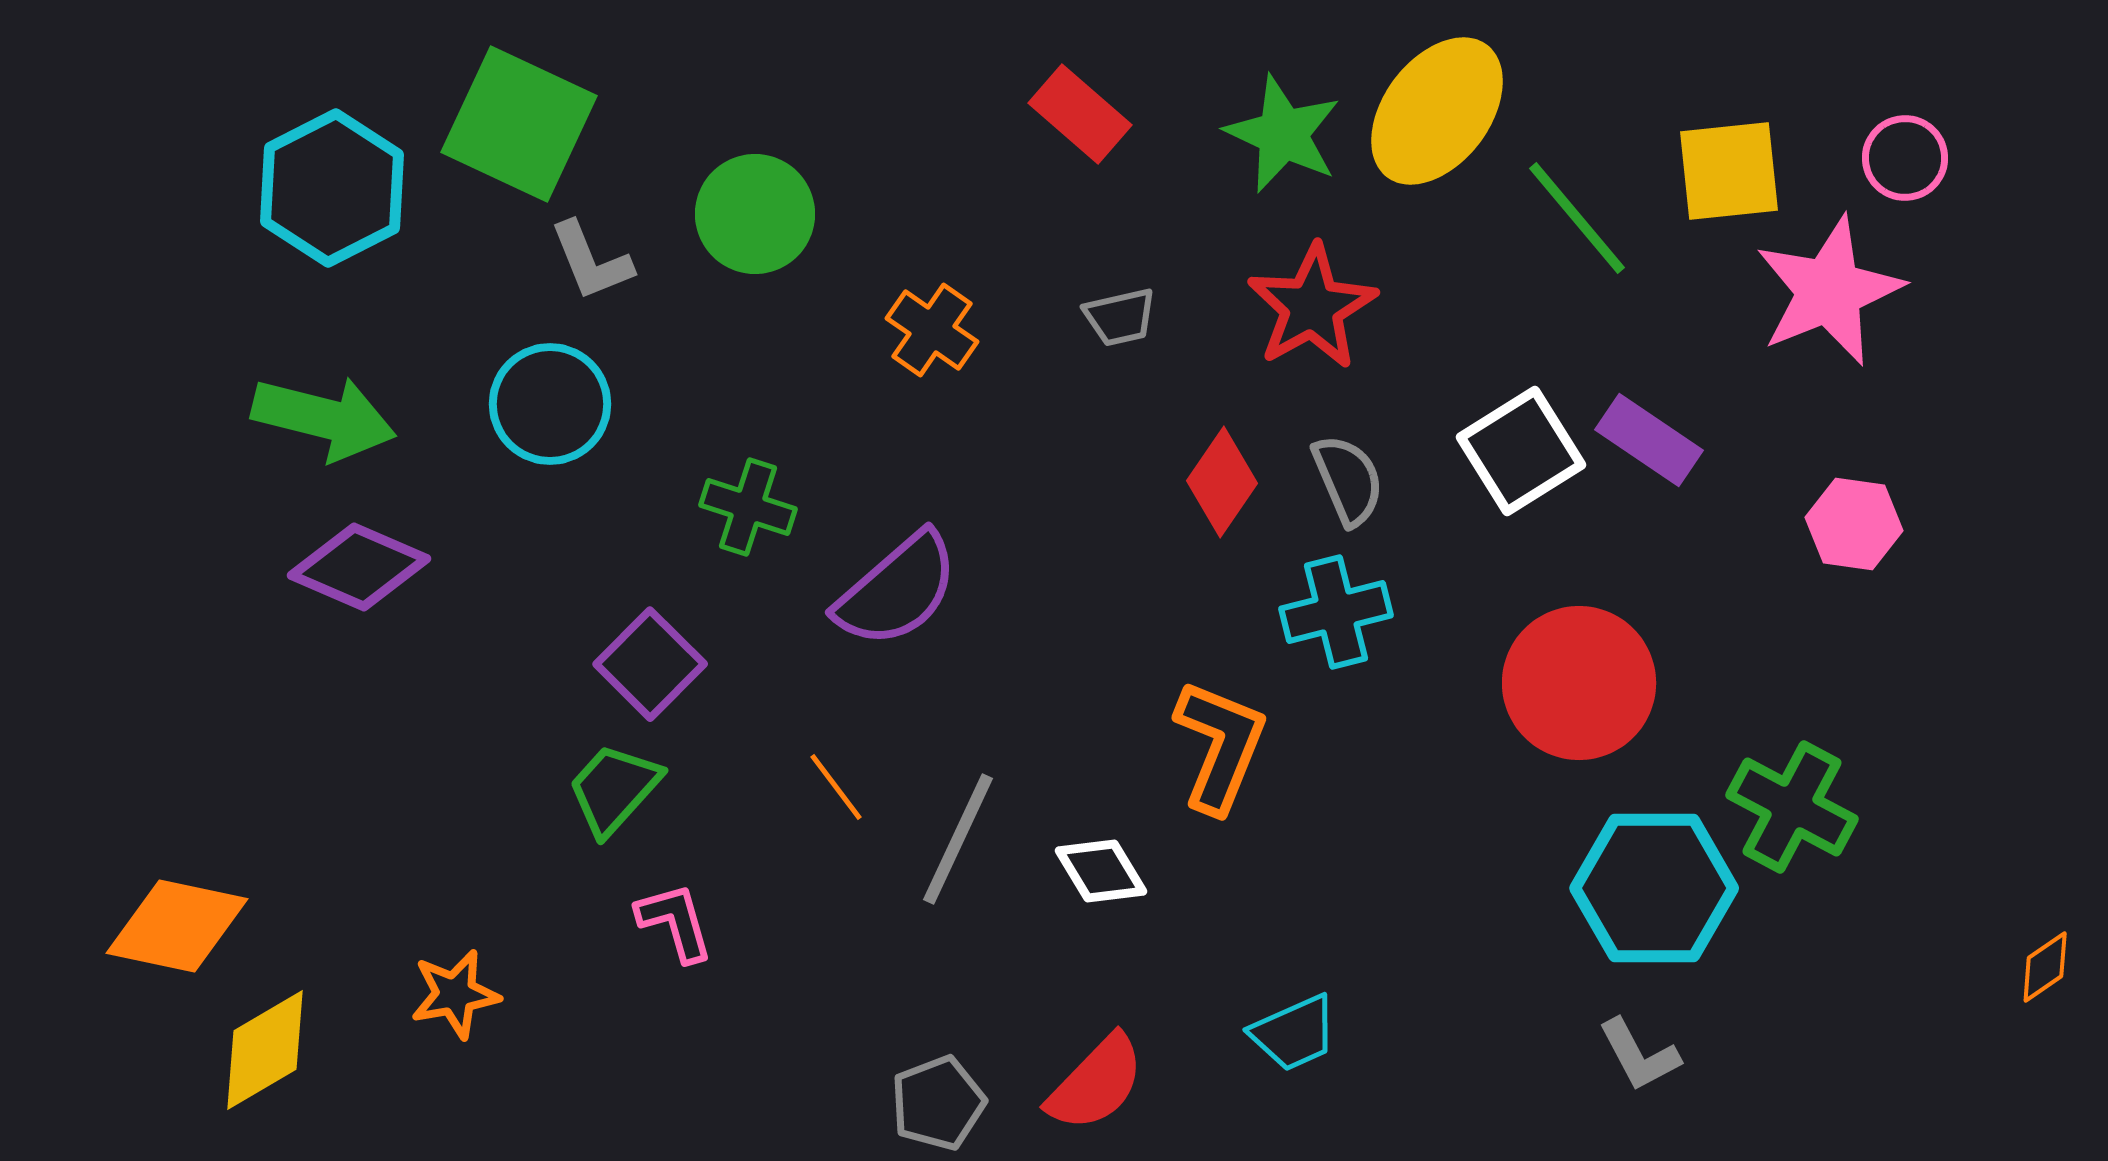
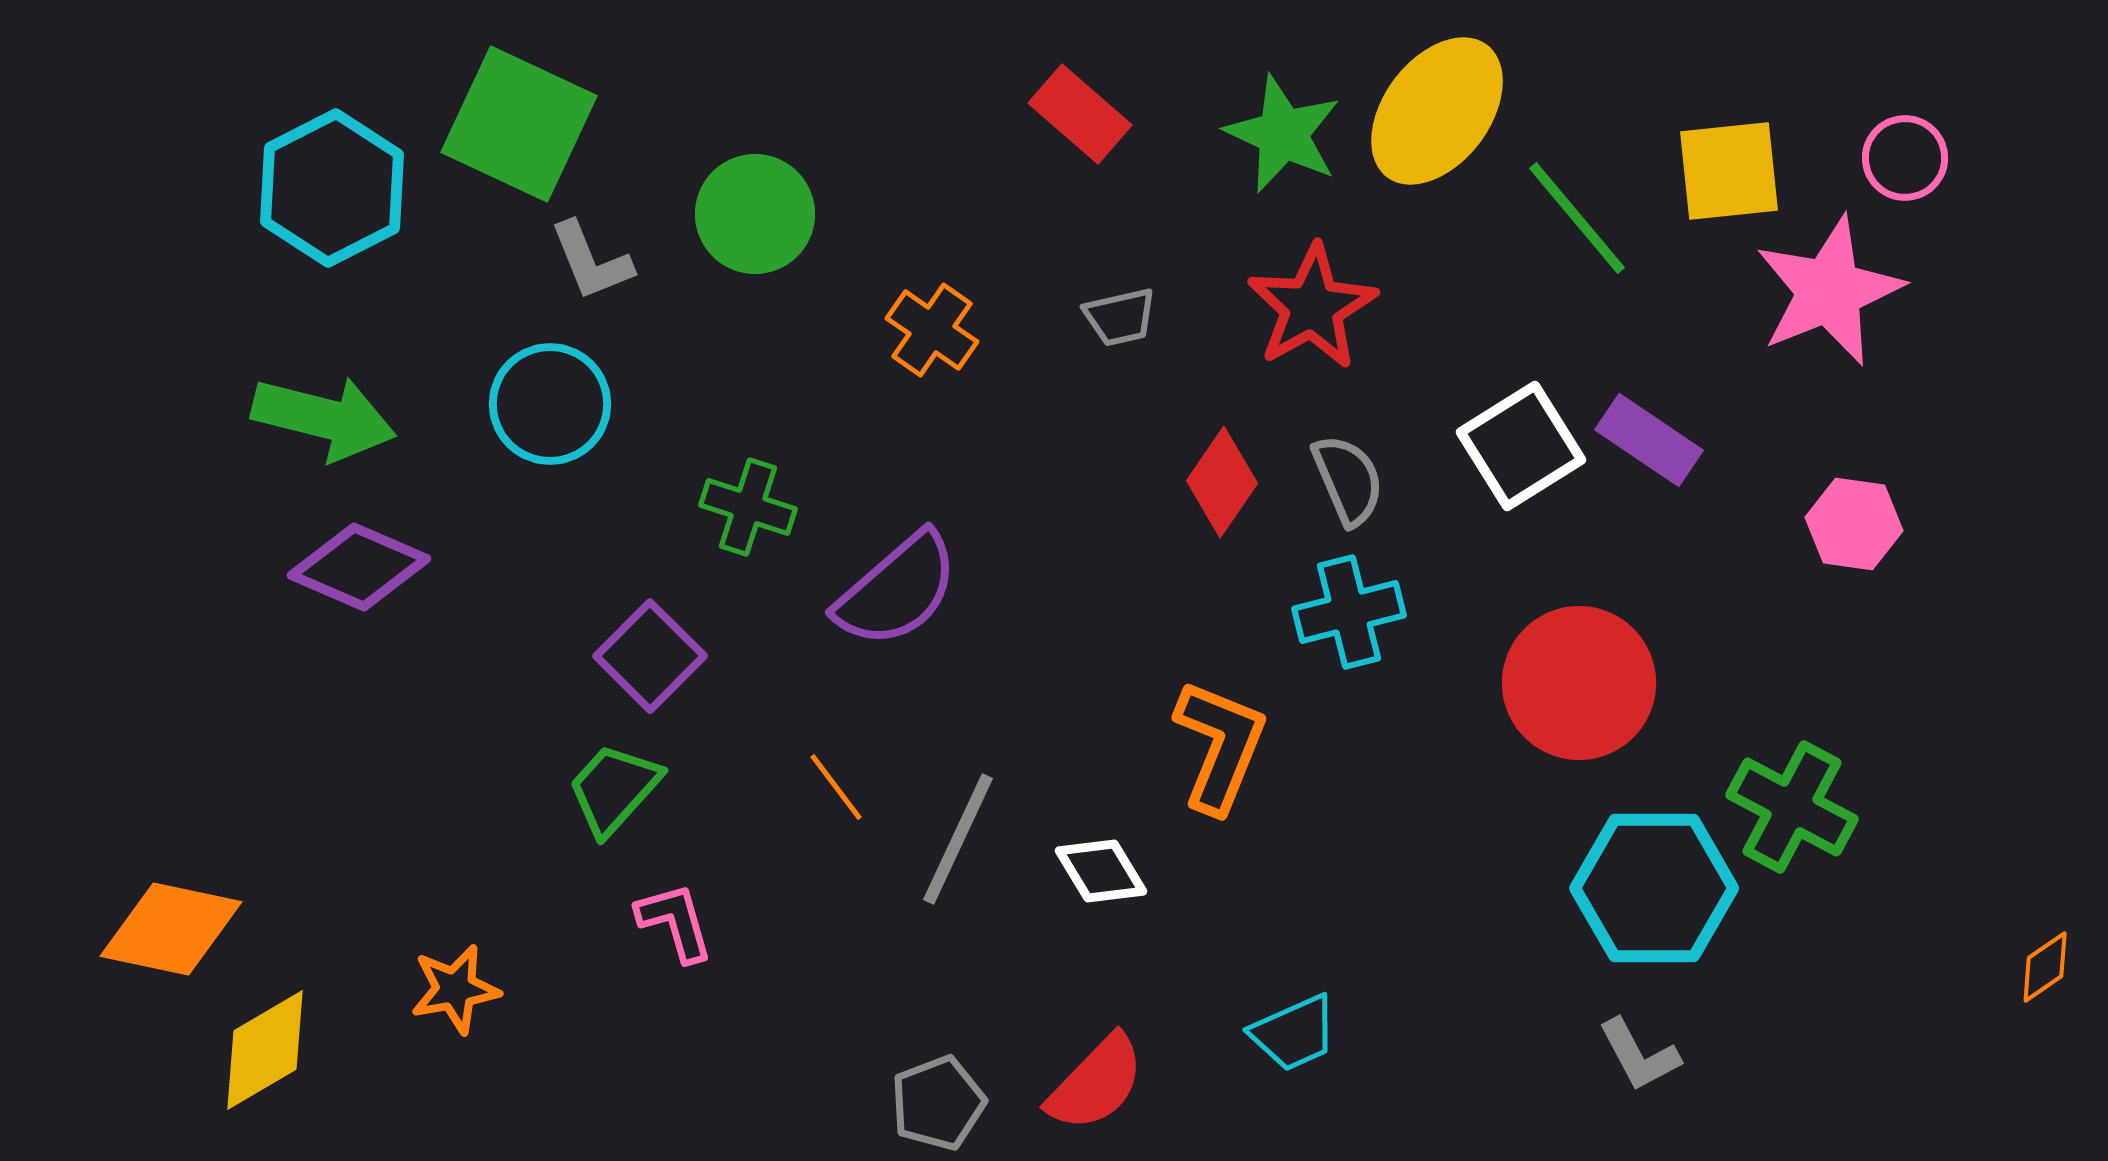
white square at (1521, 451): moved 5 px up
cyan cross at (1336, 612): moved 13 px right
purple square at (650, 664): moved 8 px up
orange diamond at (177, 926): moved 6 px left, 3 px down
orange star at (455, 994): moved 5 px up
